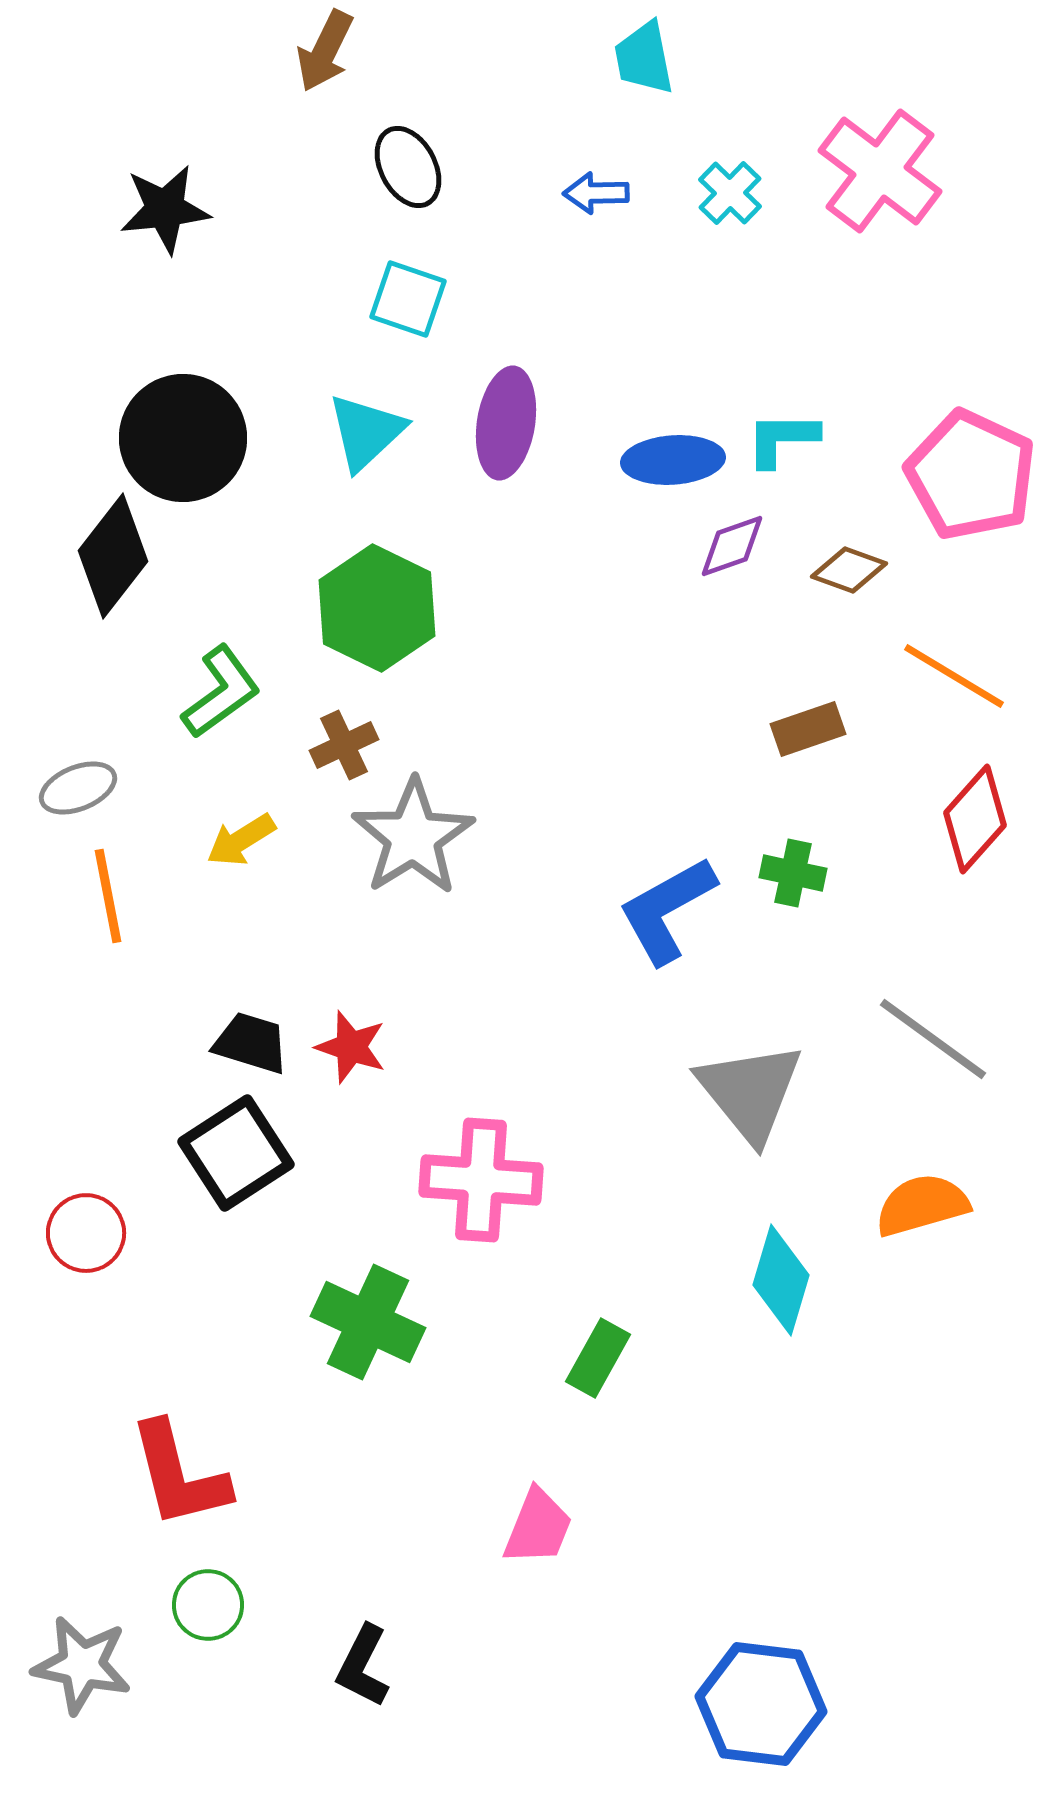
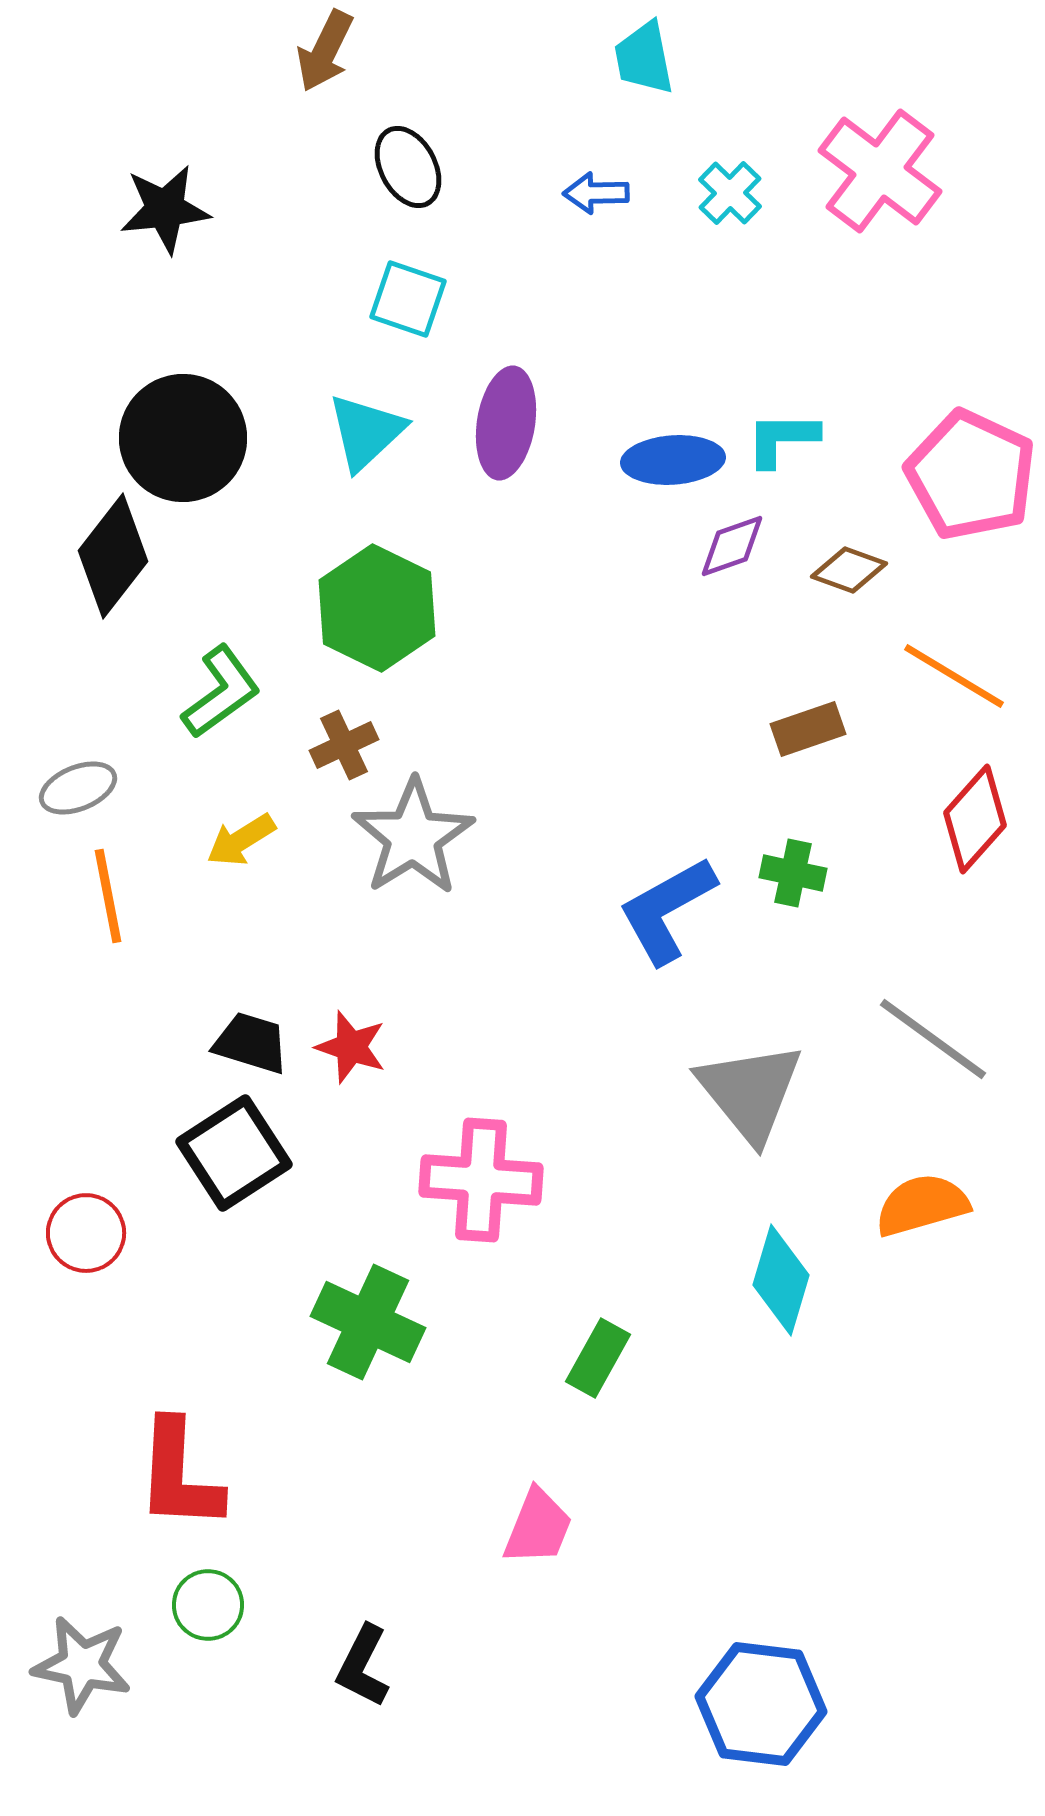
black square at (236, 1153): moved 2 px left
red L-shape at (179, 1475): rotated 17 degrees clockwise
